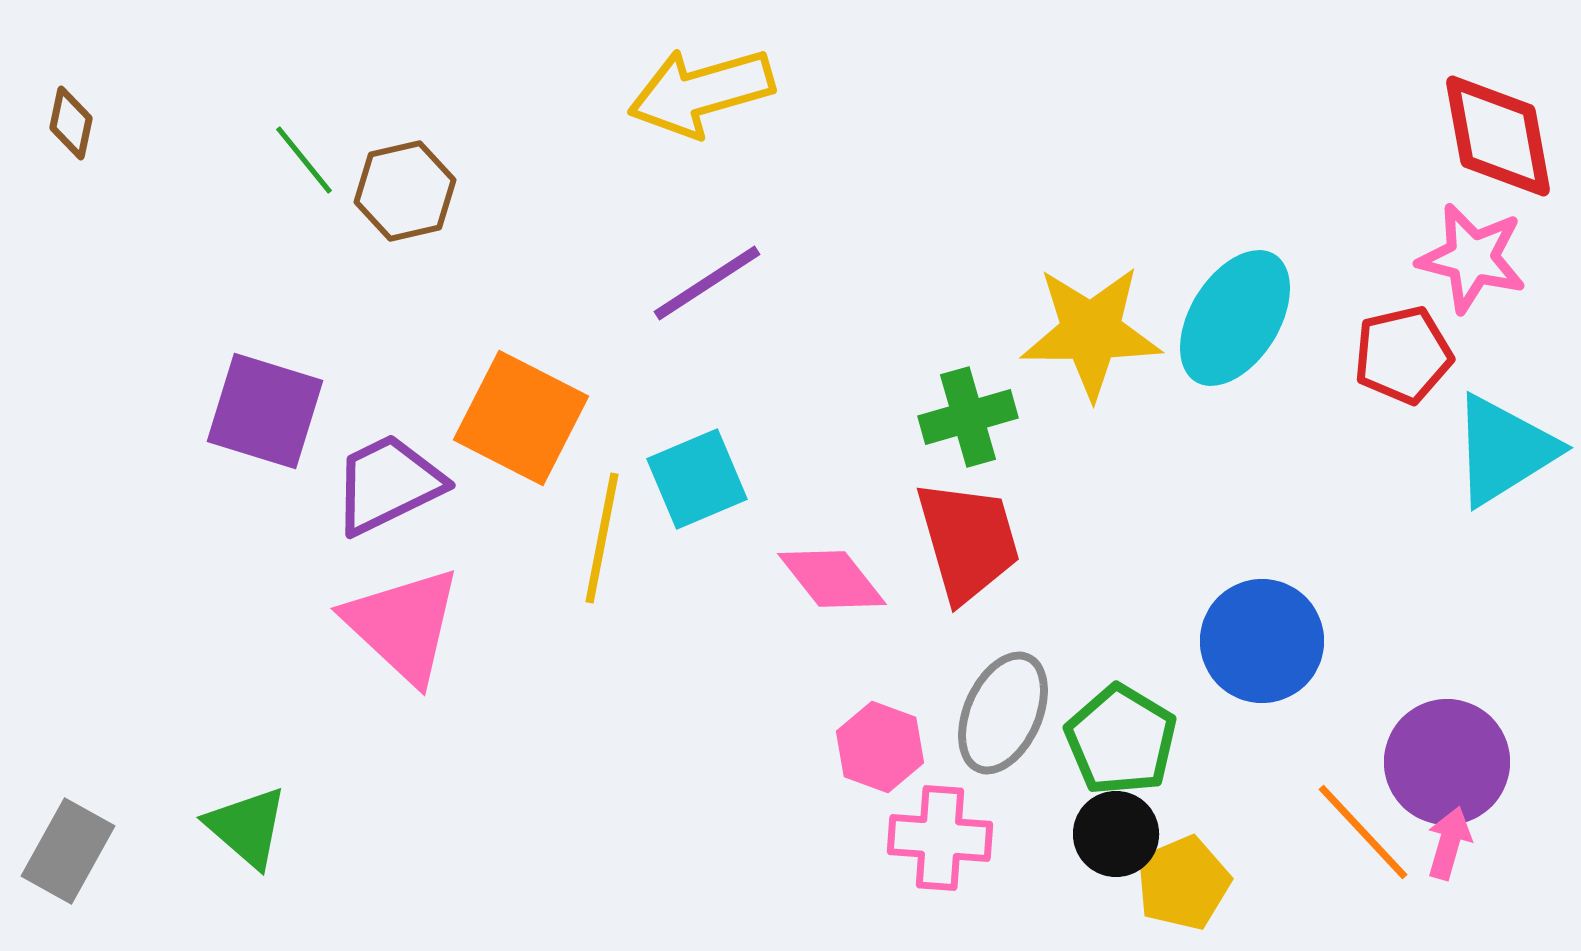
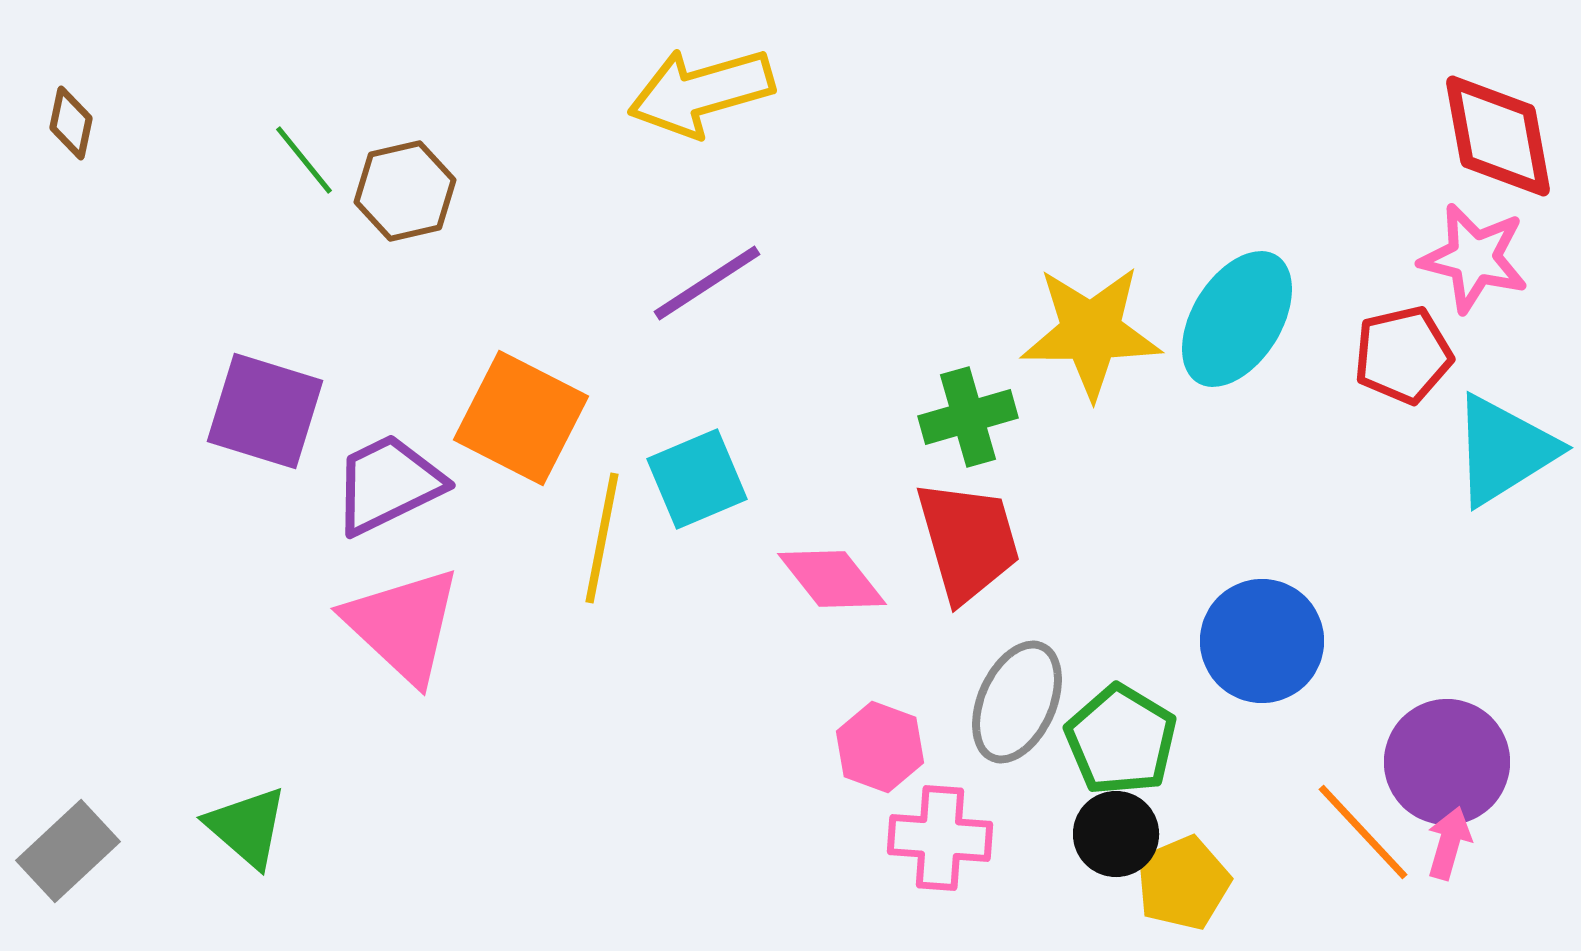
pink star: moved 2 px right
cyan ellipse: moved 2 px right, 1 px down
gray ellipse: moved 14 px right, 11 px up
gray rectangle: rotated 18 degrees clockwise
